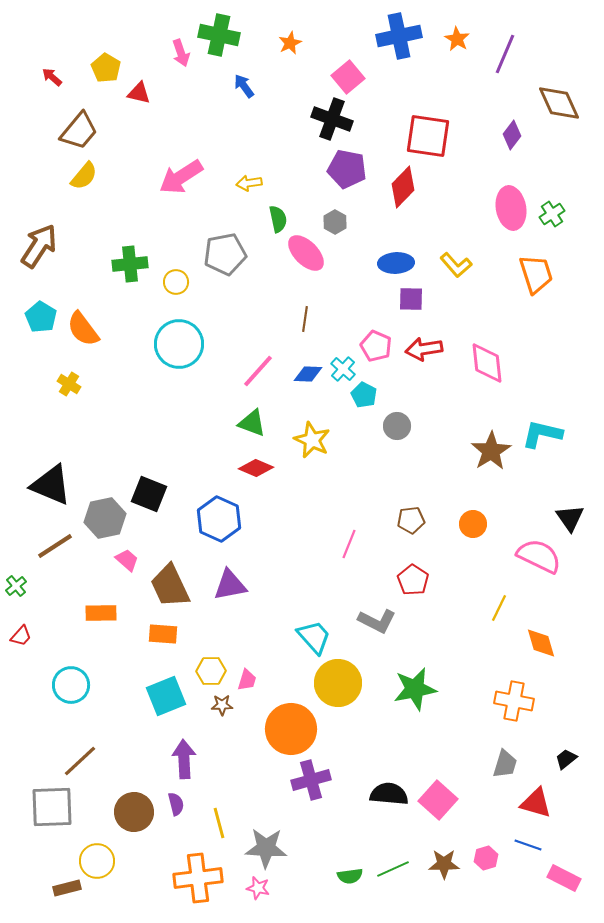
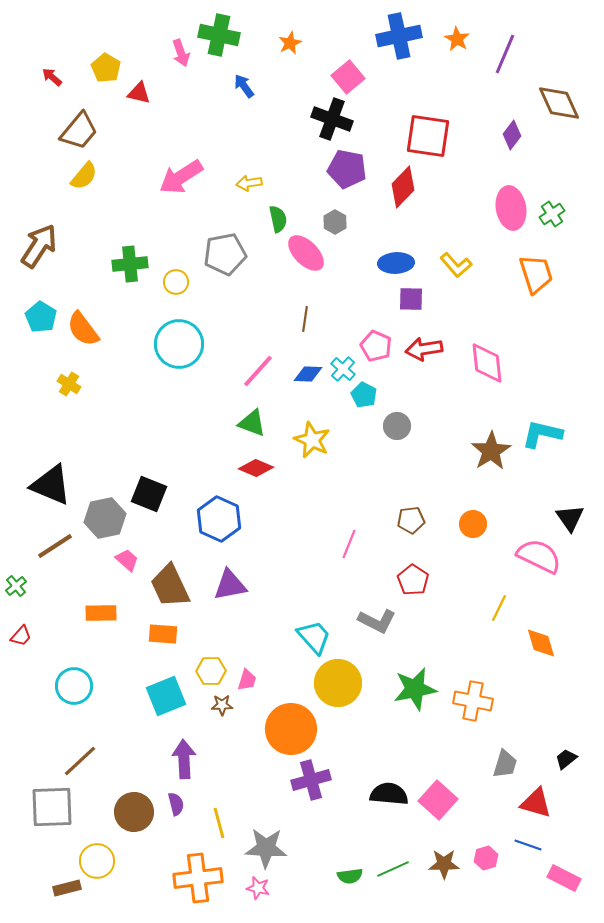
cyan circle at (71, 685): moved 3 px right, 1 px down
orange cross at (514, 701): moved 41 px left
